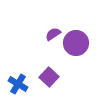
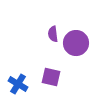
purple semicircle: rotated 63 degrees counterclockwise
purple square: moved 2 px right; rotated 30 degrees counterclockwise
